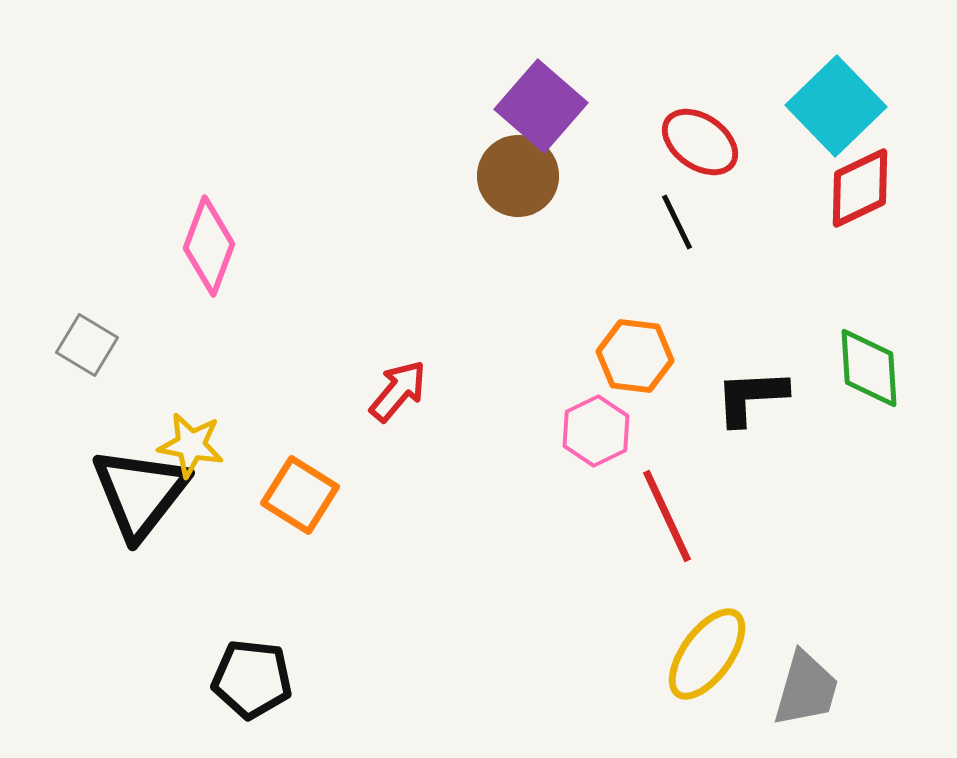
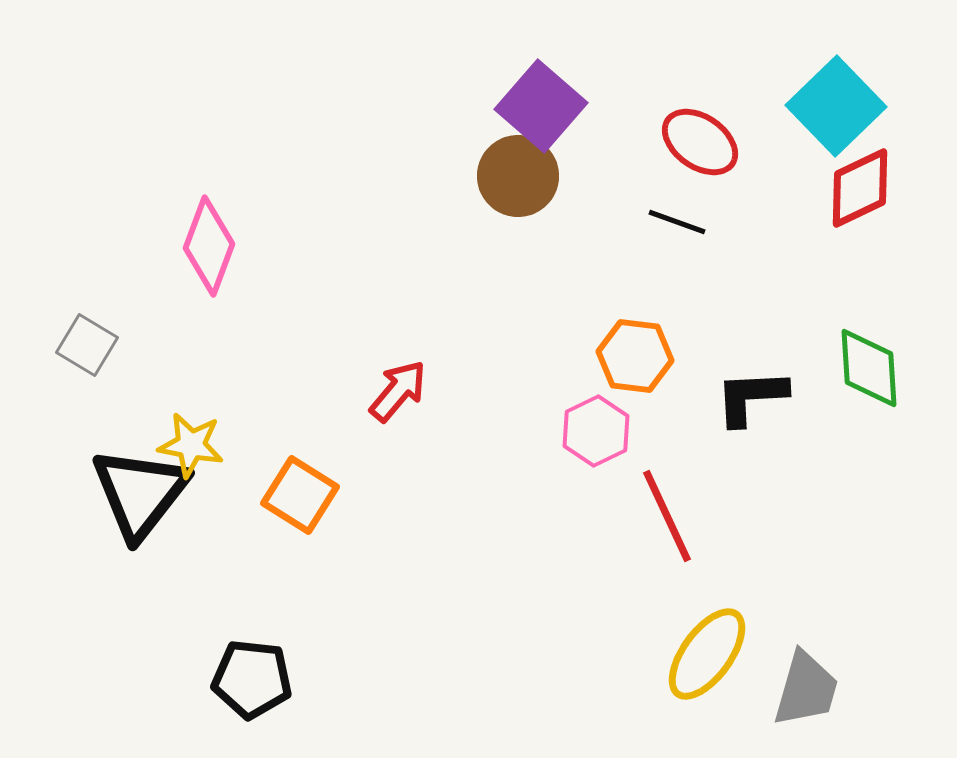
black line: rotated 44 degrees counterclockwise
